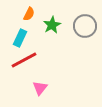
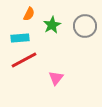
cyan rectangle: rotated 60 degrees clockwise
pink triangle: moved 16 px right, 10 px up
